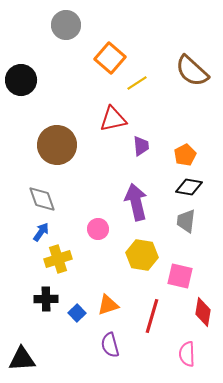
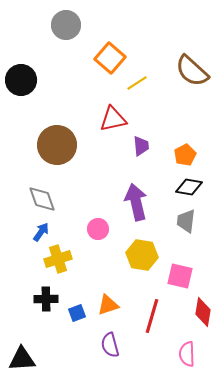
blue square: rotated 24 degrees clockwise
